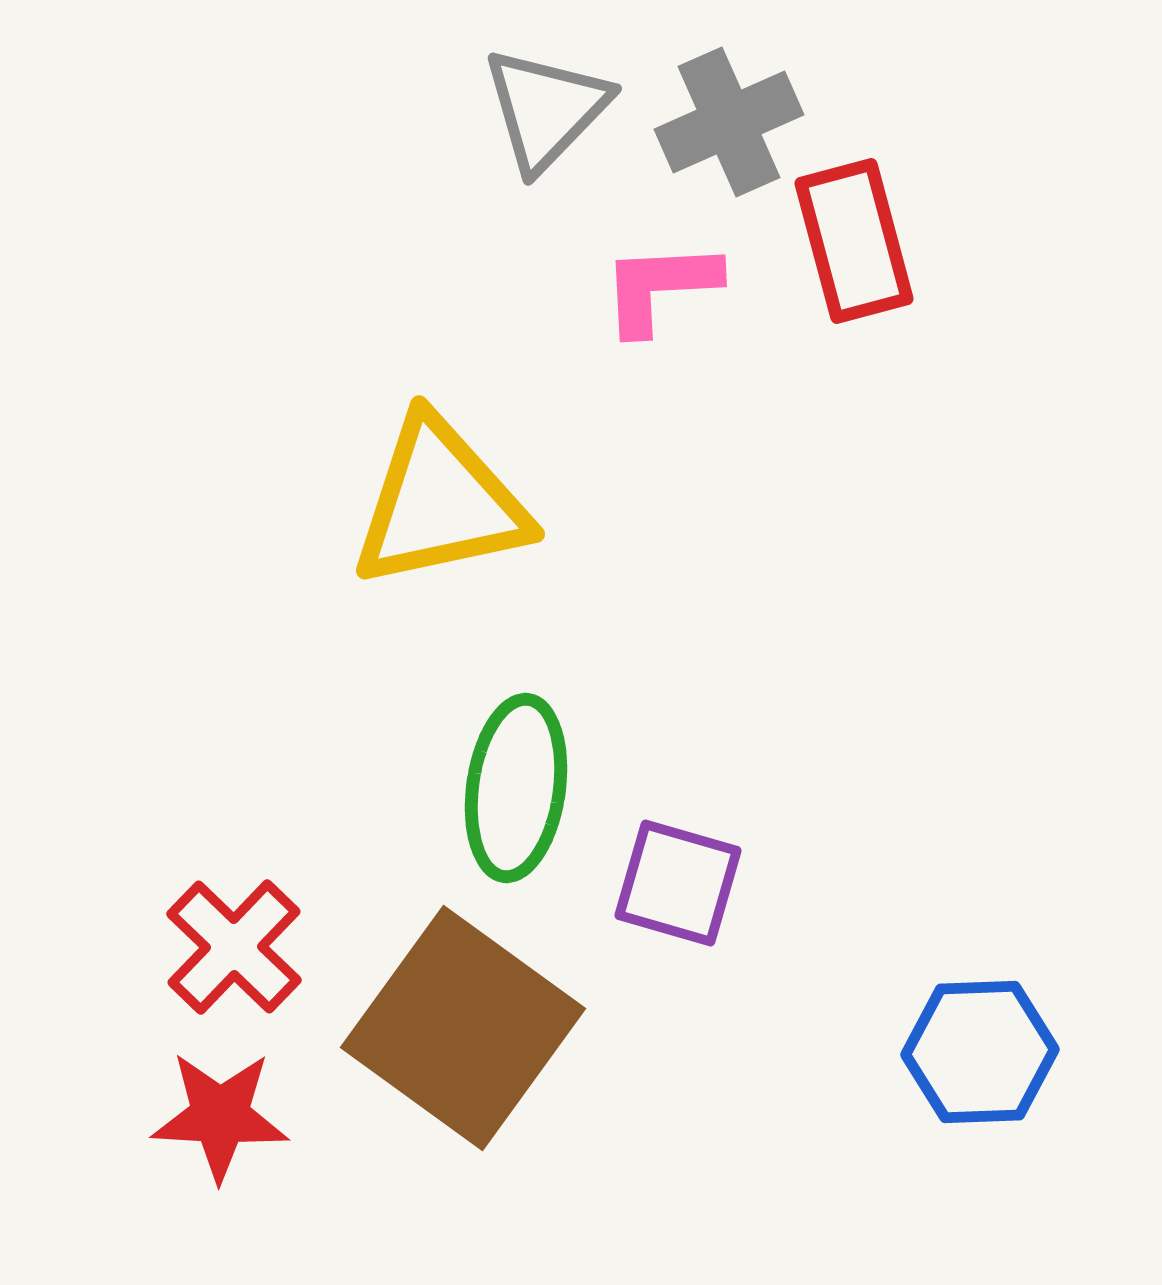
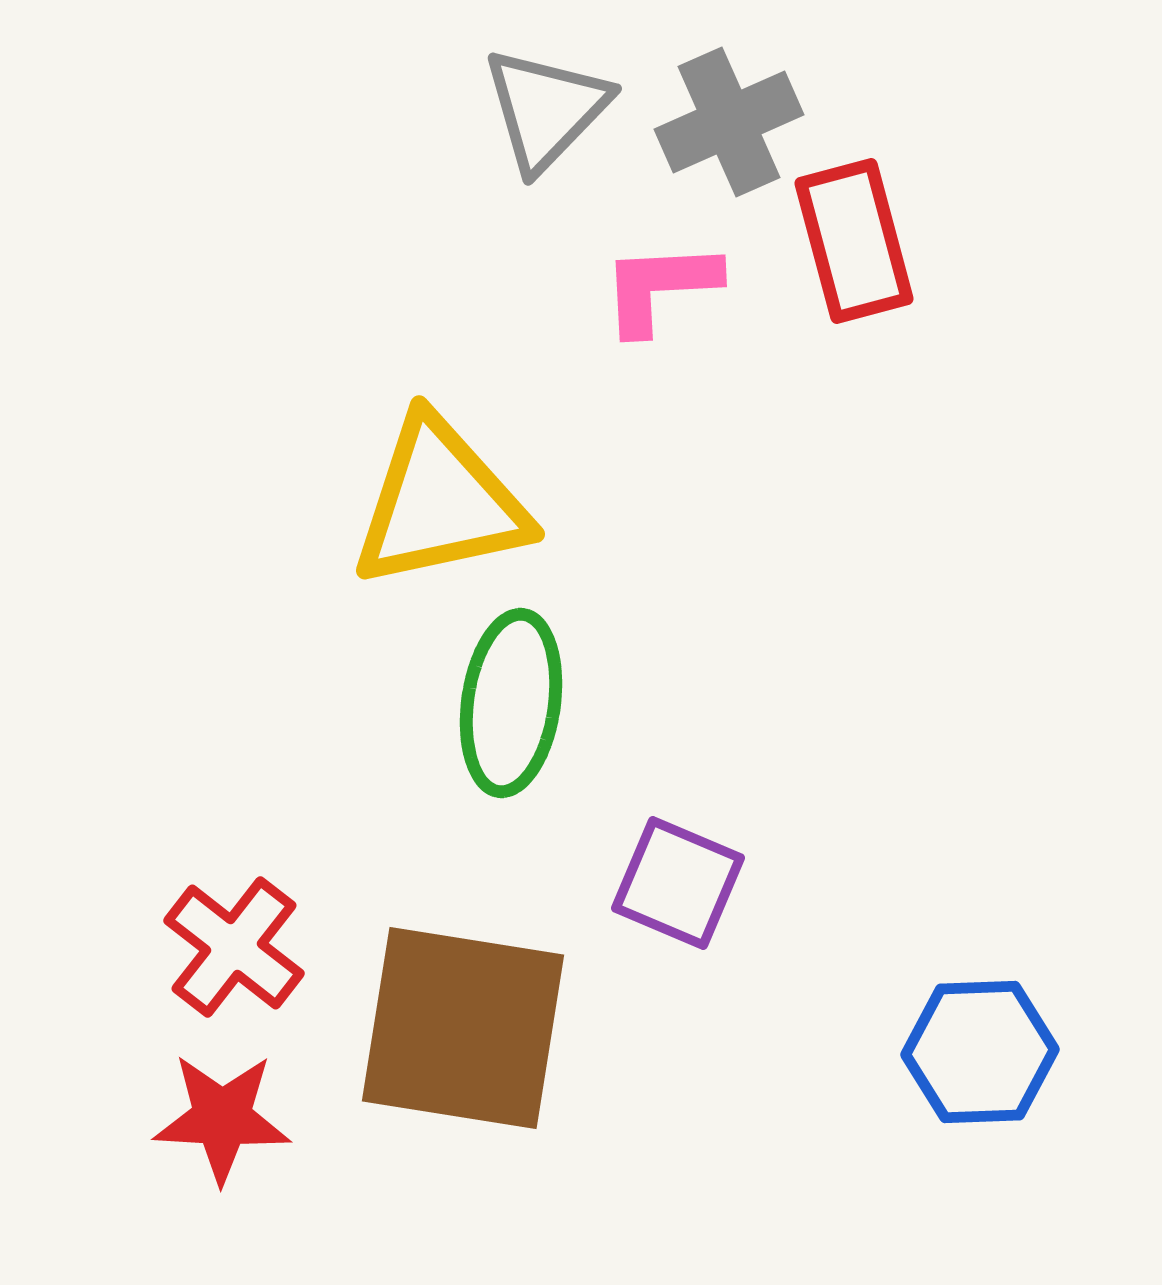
green ellipse: moved 5 px left, 85 px up
purple square: rotated 7 degrees clockwise
red cross: rotated 6 degrees counterclockwise
brown square: rotated 27 degrees counterclockwise
red star: moved 2 px right, 2 px down
